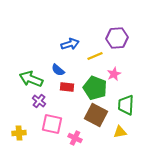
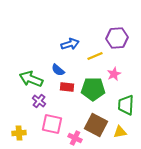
green pentagon: moved 2 px left, 1 px down; rotated 20 degrees counterclockwise
brown square: moved 10 px down
